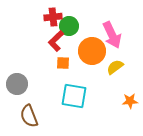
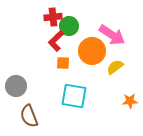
pink arrow: rotated 32 degrees counterclockwise
gray circle: moved 1 px left, 2 px down
